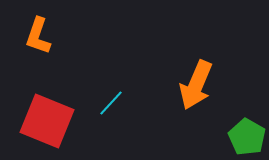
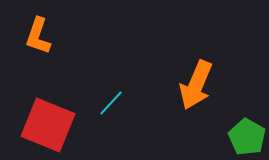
red square: moved 1 px right, 4 px down
